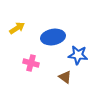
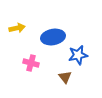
yellow arrow: rotated 21 degrees clockwise
blue star: rotated 18 degrees counterclockwise
brown triangle: rotated 16 degrees clockwise
